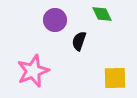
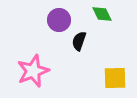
purple circle: moved 4 px right
